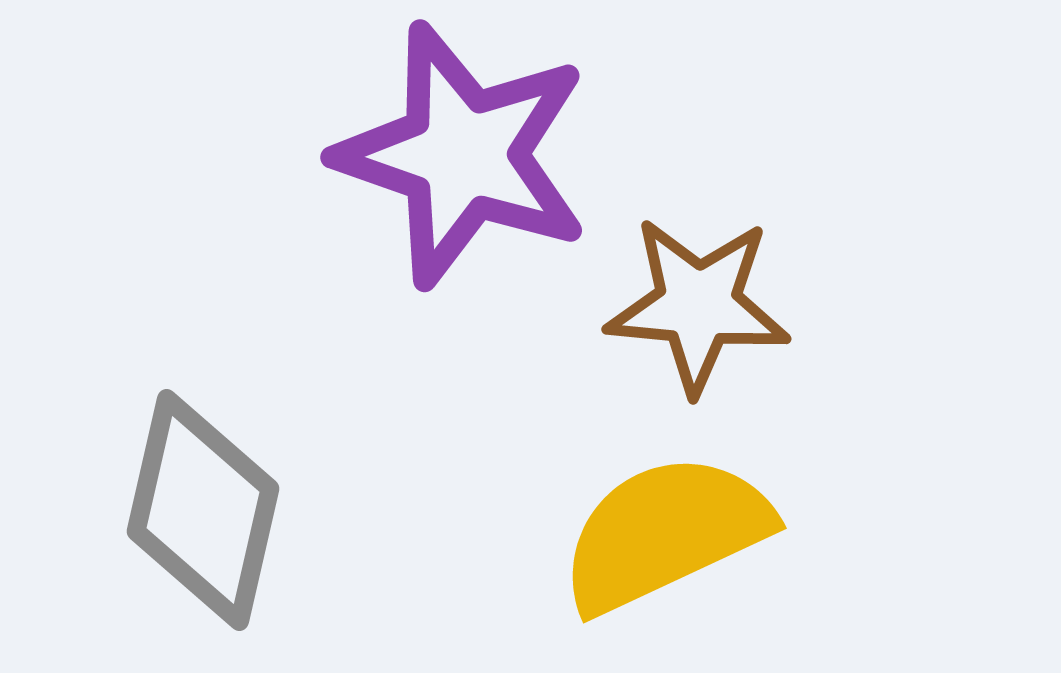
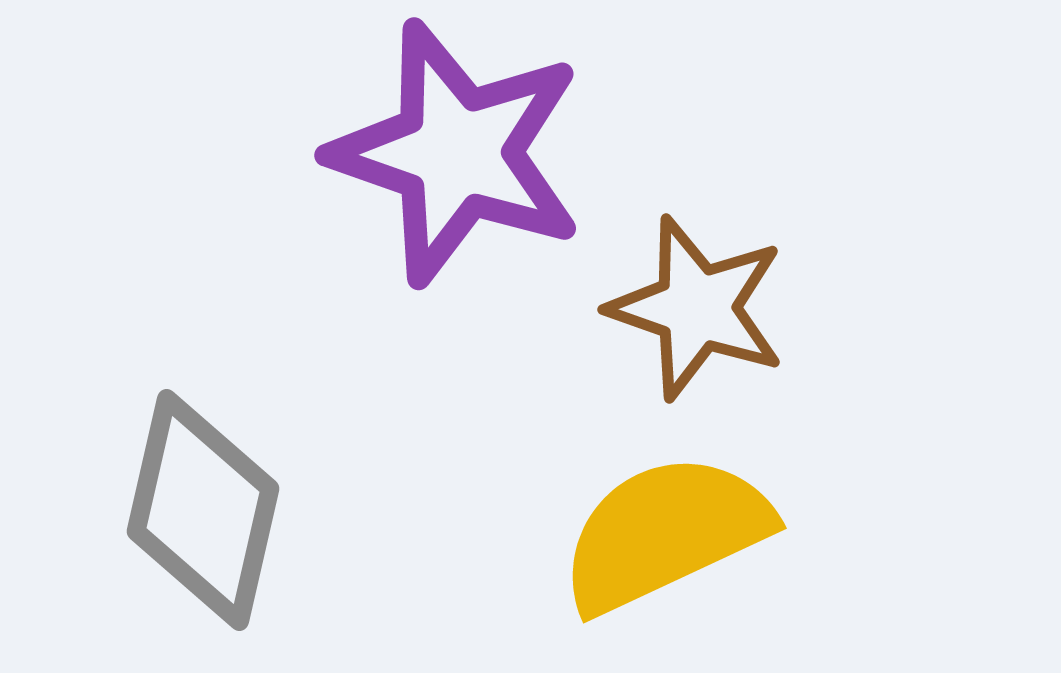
purple star: moved 6 px left, 2 px up
brown star: moved 1 px left, 3 px down; rotated 14 degrees clockwise
